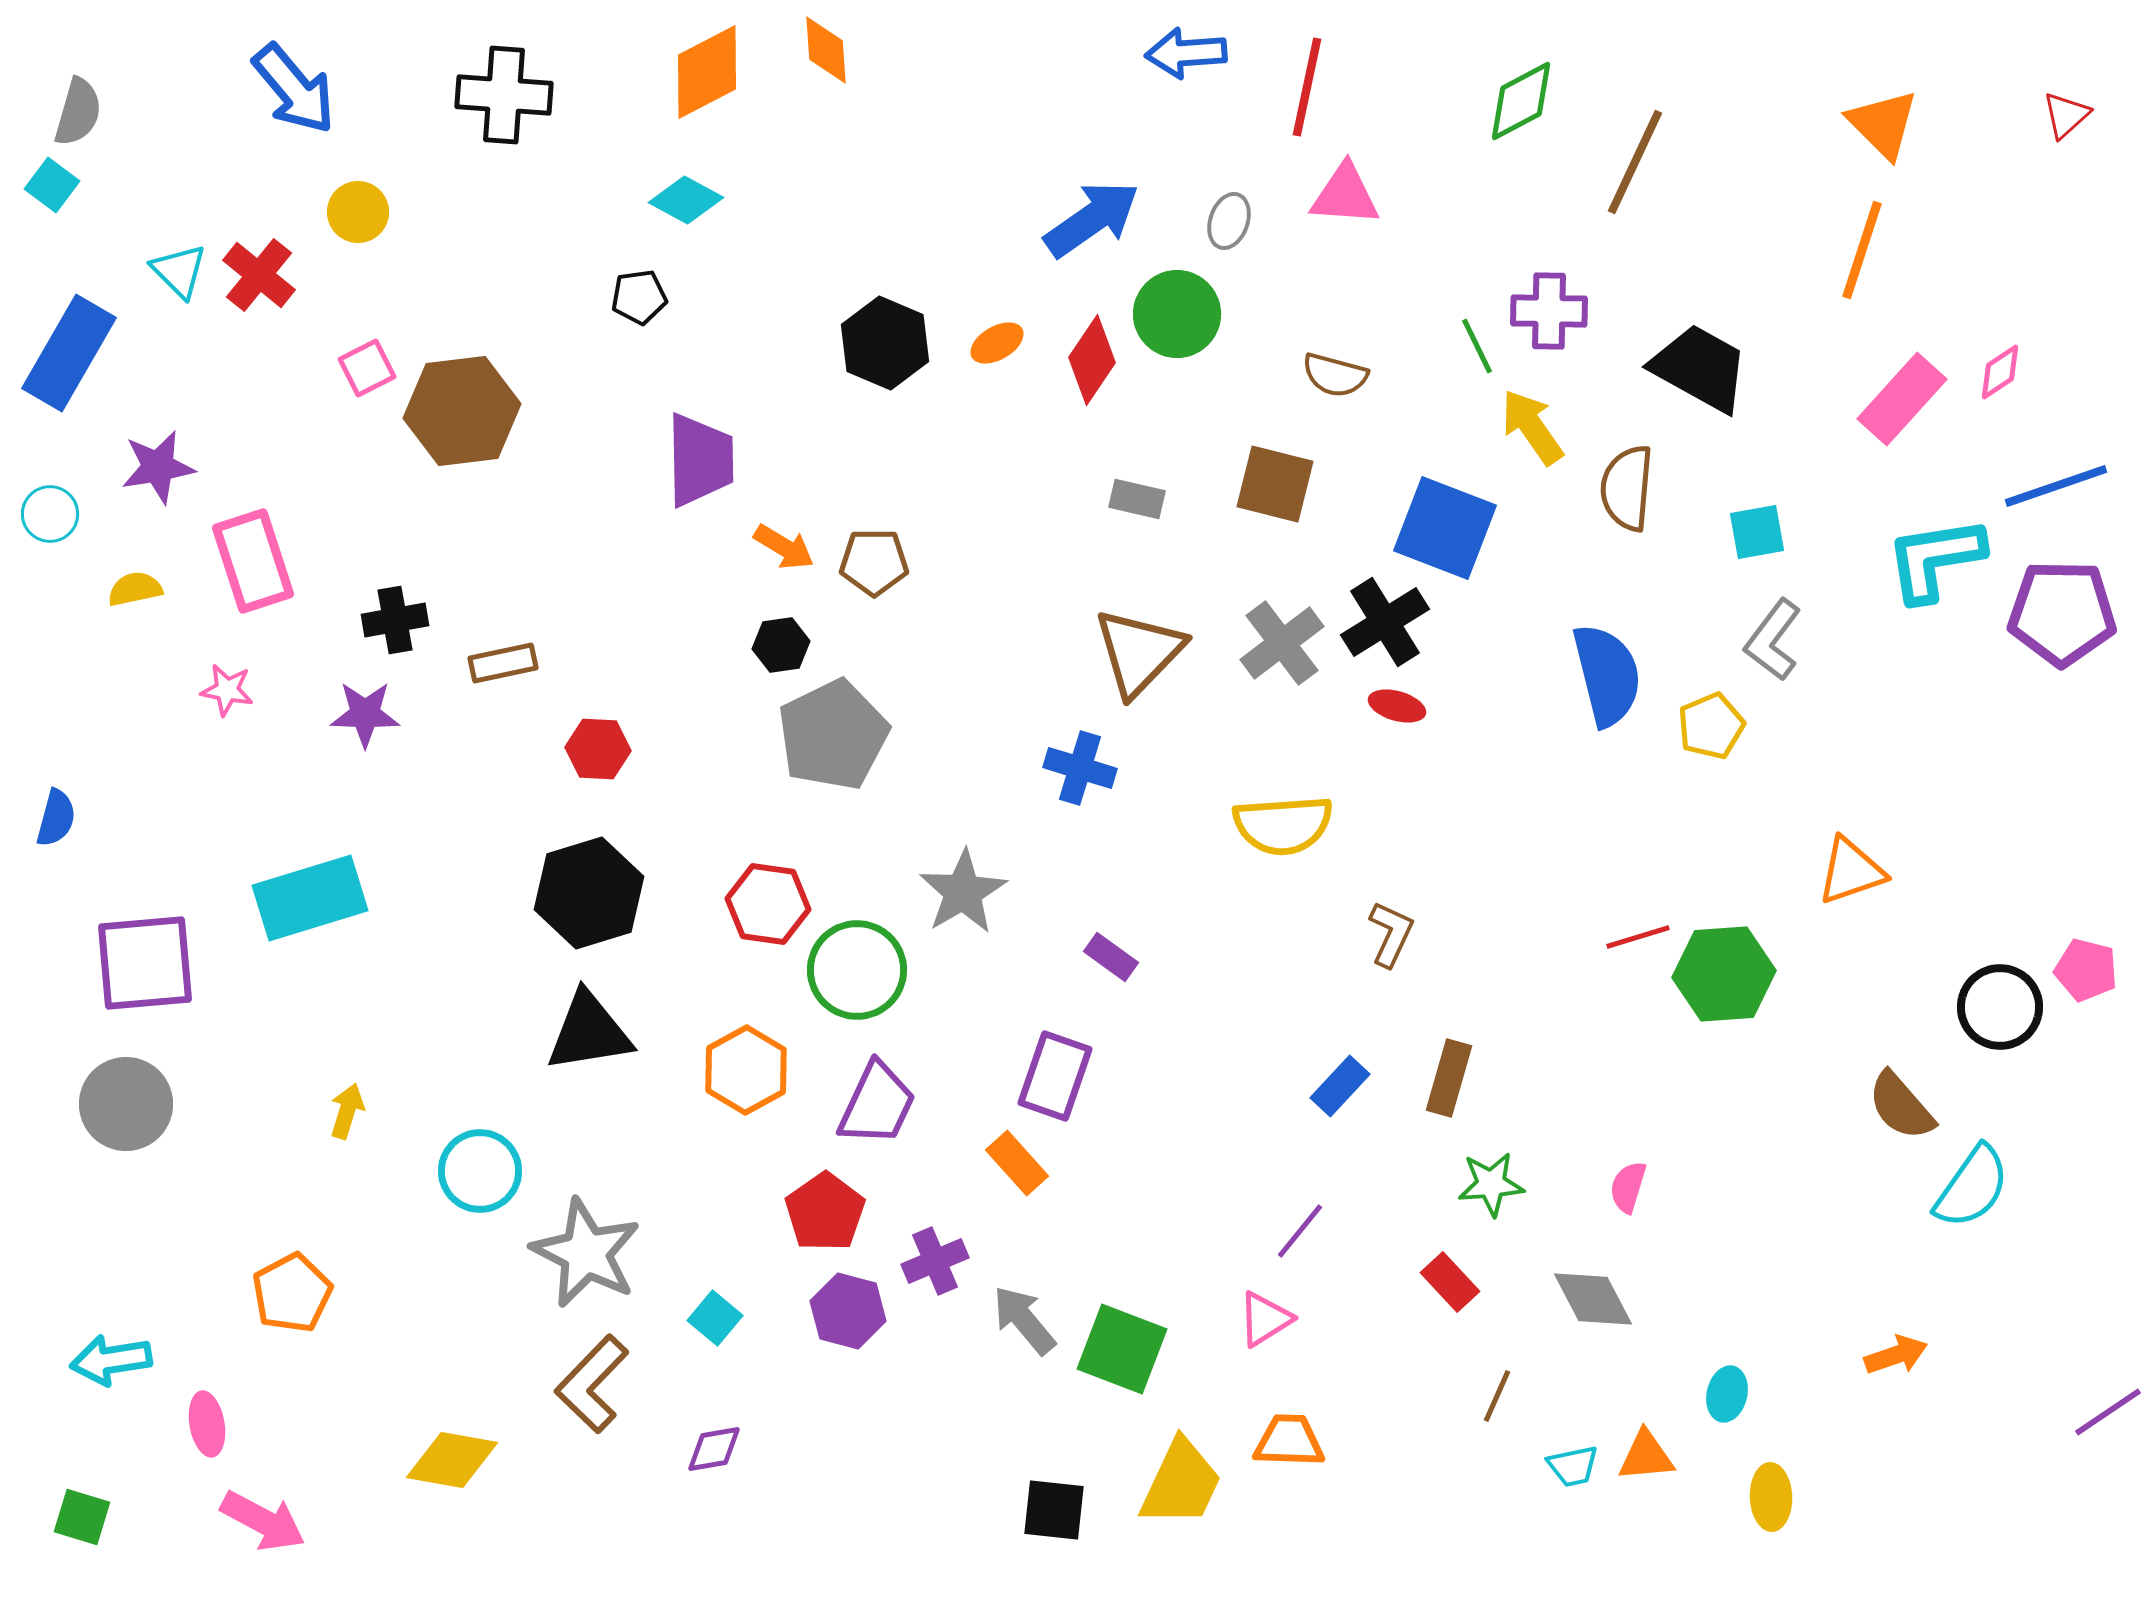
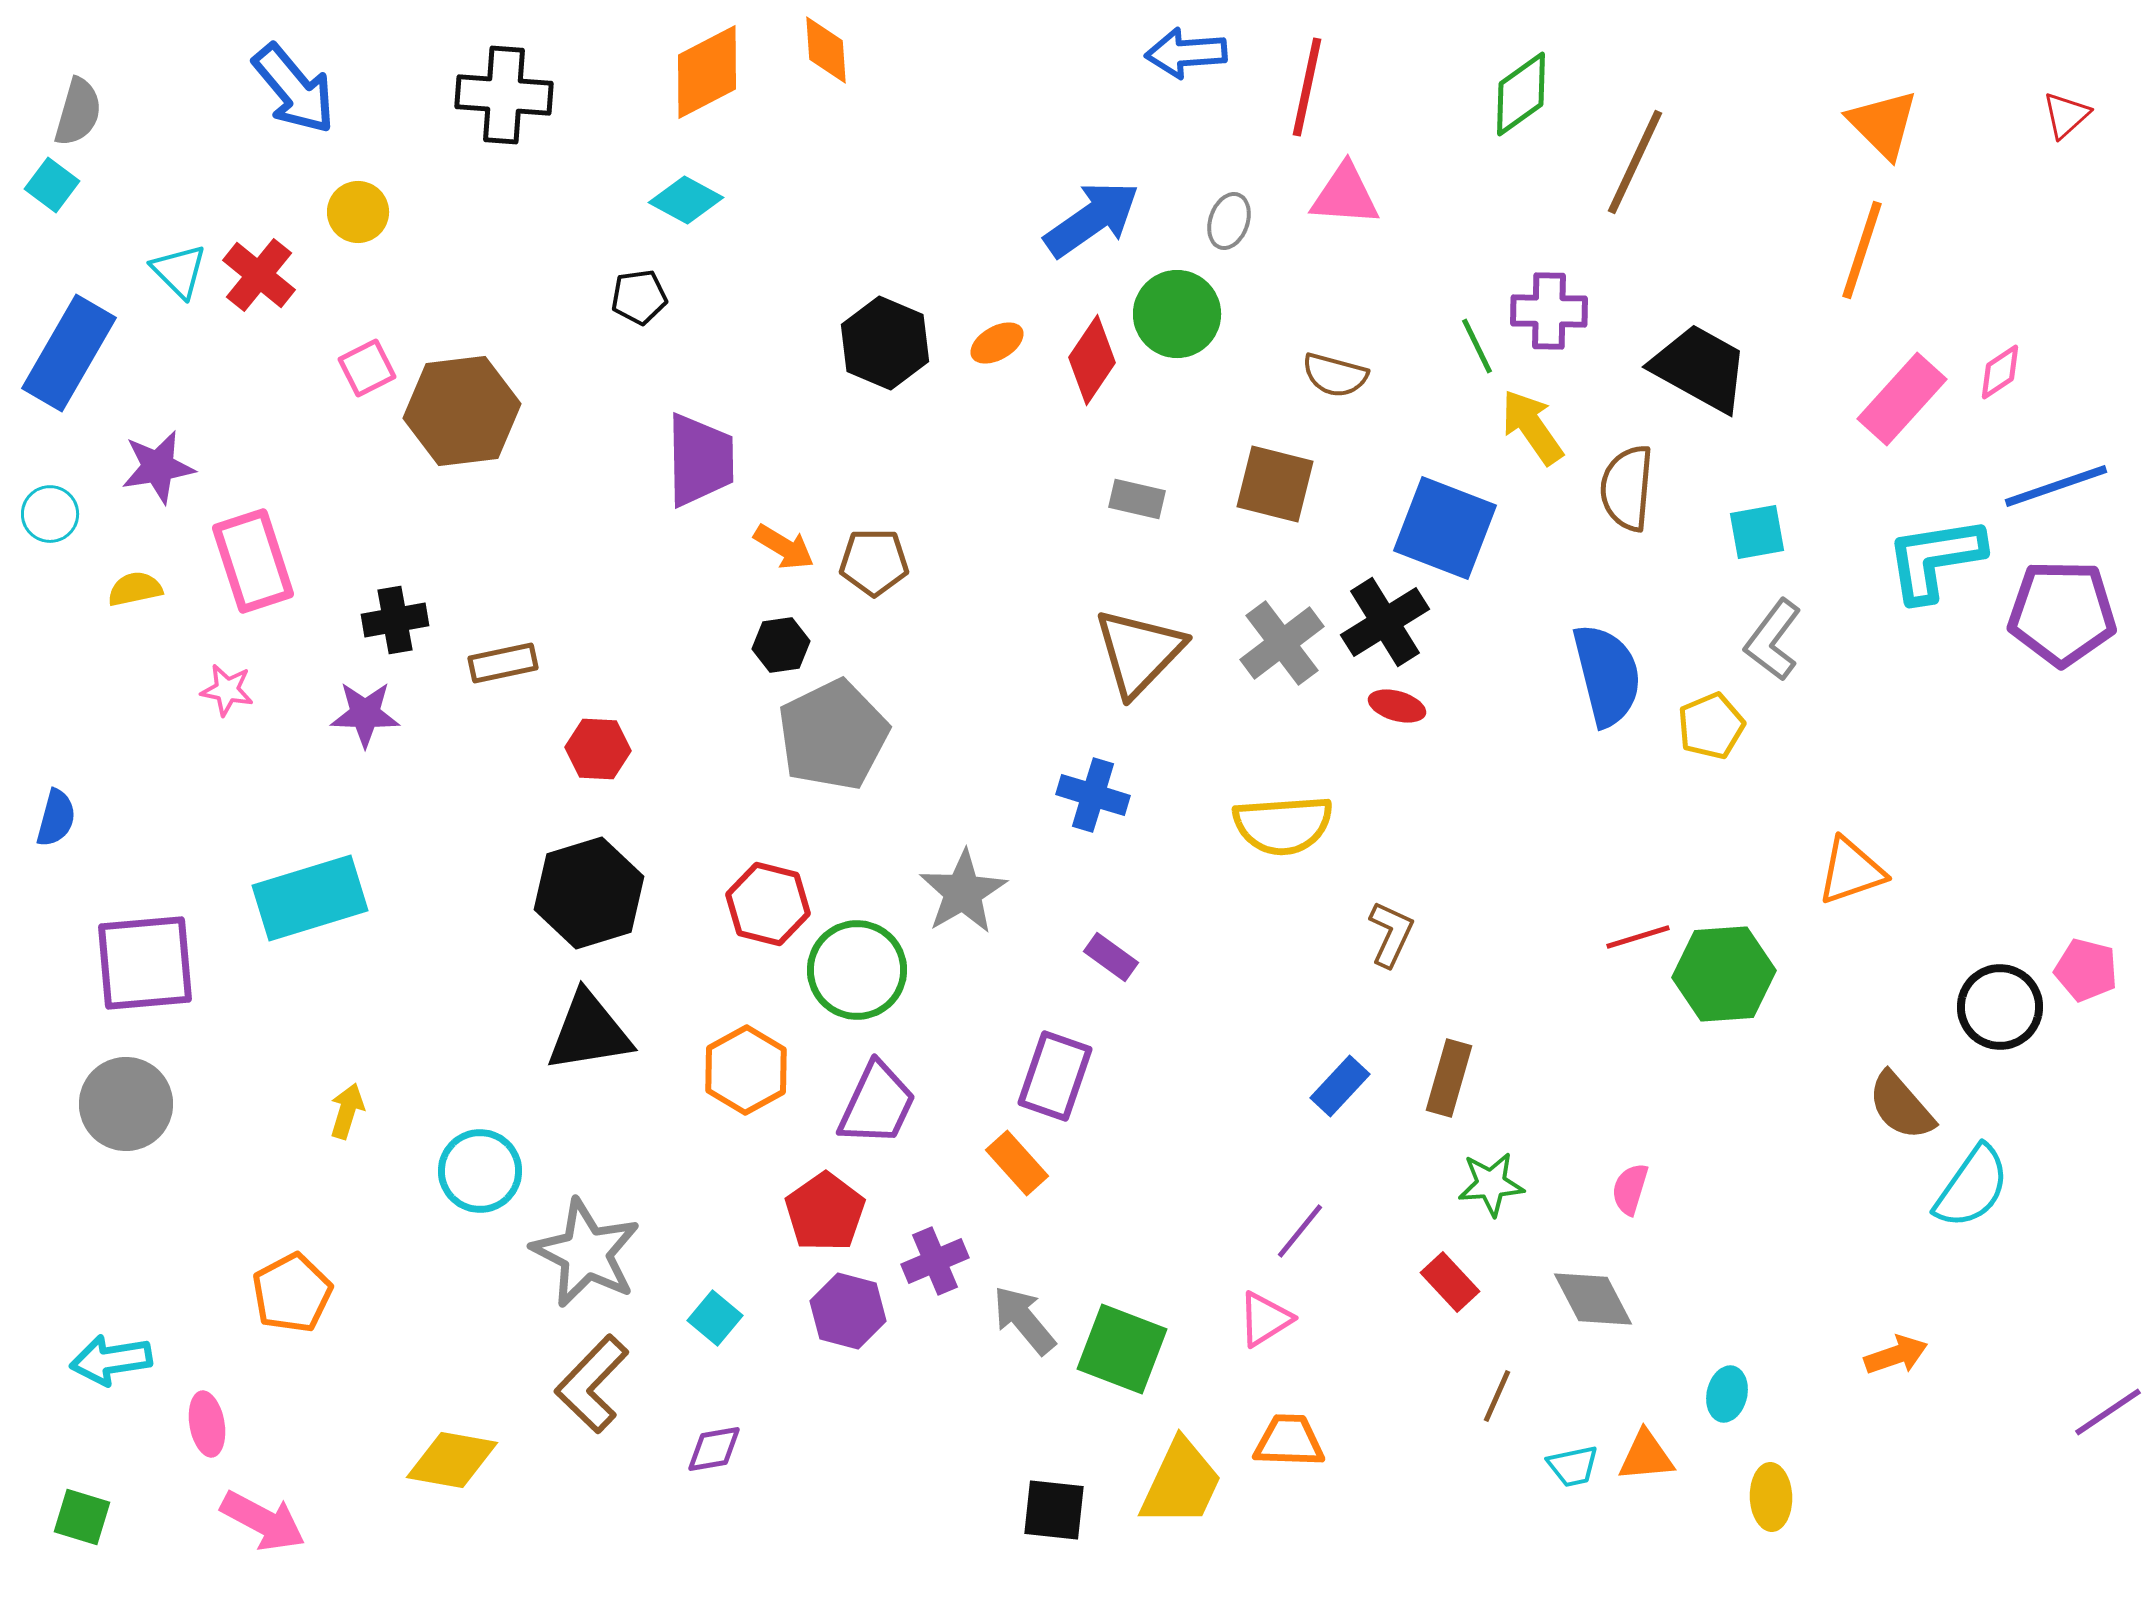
green diamond at (1521, 101): moved 7 px up; rotated 8 degrees counterclockwise
blue cross at (1080, 768): moved 13 px right, 27 px down
red hexagon at (768, 904): rotated 6 degrees clockwise
pink semicircle at (1628, 1187): moved 2 px right, 2 px down
